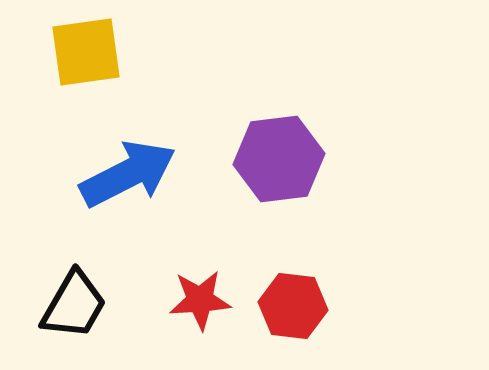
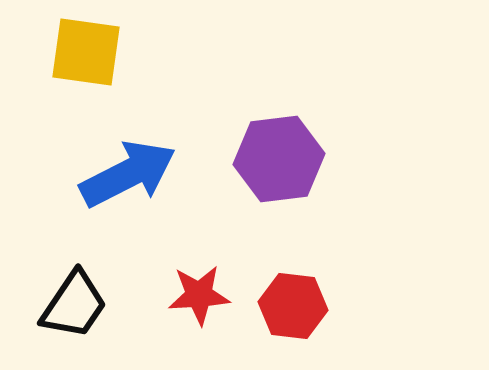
yellow square: rotated 16 degrees clockwise
red star: moved 1 px left, 5 px up
black trapezoid: rotated 4 degrees clockwise
